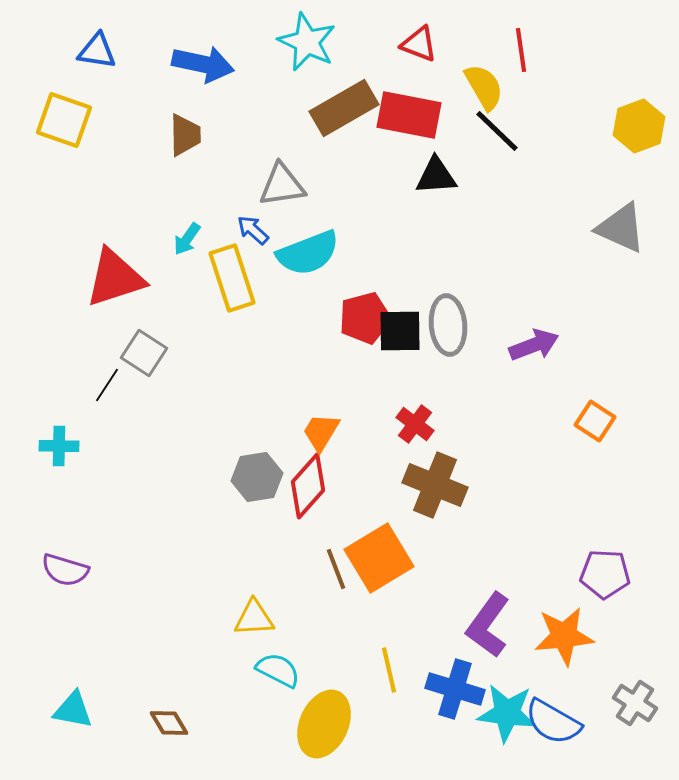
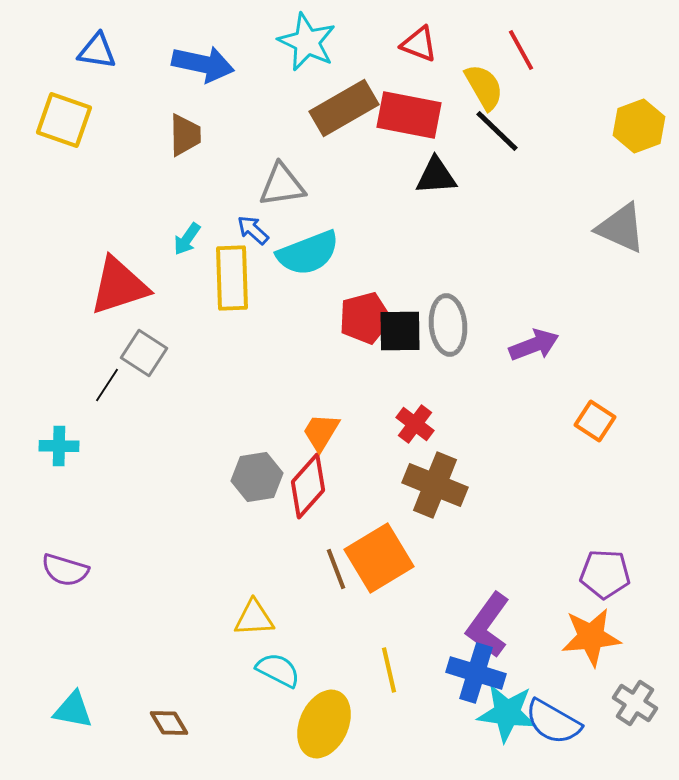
red line at (521, 50): rotated 21 degrees counterclockwise
red triangle at (115, 278): moved 4 px right, 8 px down
yellow rectangle at (232, 278): rotated 16 degrees clockwise
orange star at (564, 636): moved 27 px right, 1 px down
blue cross at (455, 689): moved 21 px right, 16 px up
